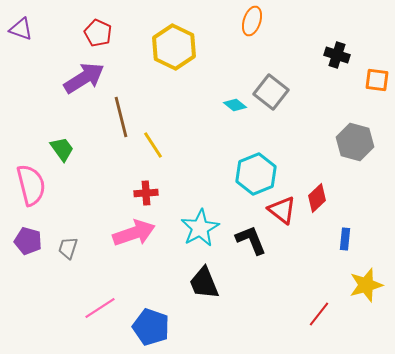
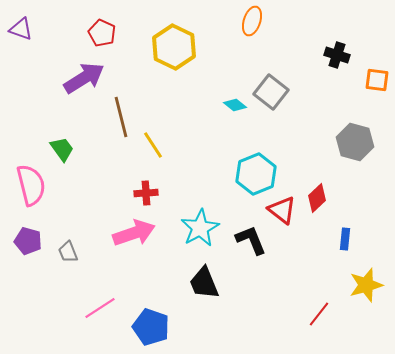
red pentagon: moved 4 px right
gray trapezoid: moved 4 px down; rotated 40 degrees counterclockwise
